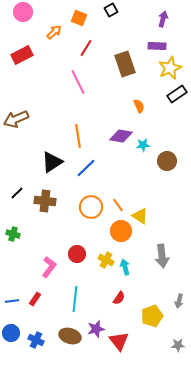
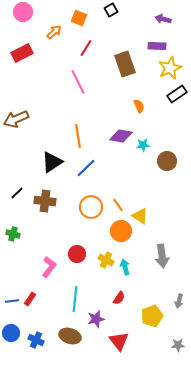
purple arrow at (163, 19): rotated 91 degrees counterclockwise
red rectangle at (22, 55): moved 2 px up
red rectangle at (35, 299): moved 5 px left
purple star at (96, 329): moved 10 px up
